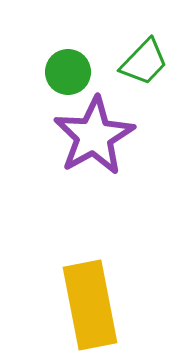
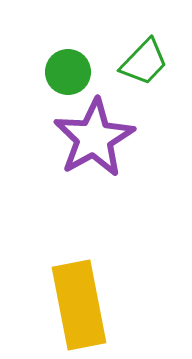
purple star: moved 2 px down
yellow rectangle: moved 11 px left
